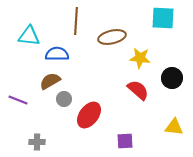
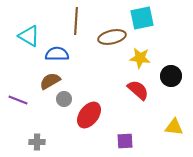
cyan square: moved 21 px left; rotated 15 degrees counterclockwise
cyan triangle: rotated 25 degrees clockwise
black circle: moved 1 px left, 2 px up
